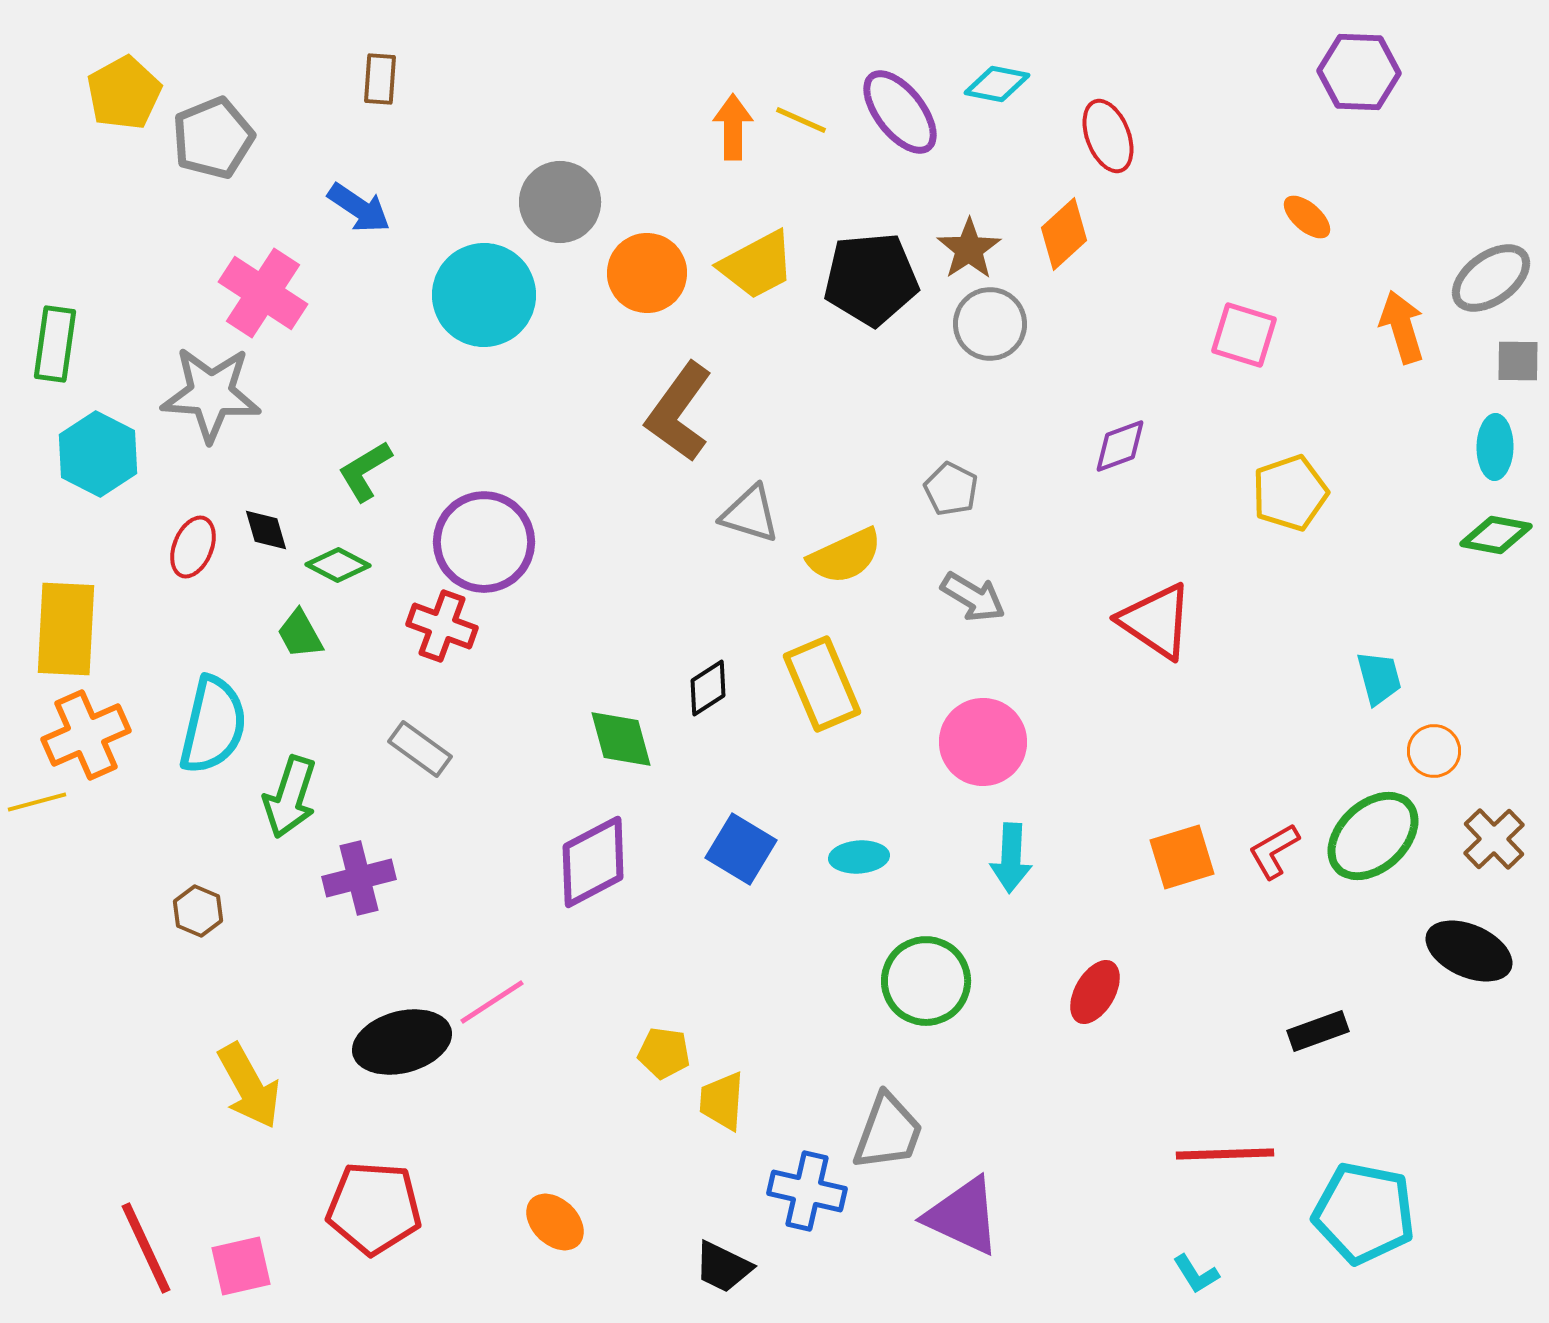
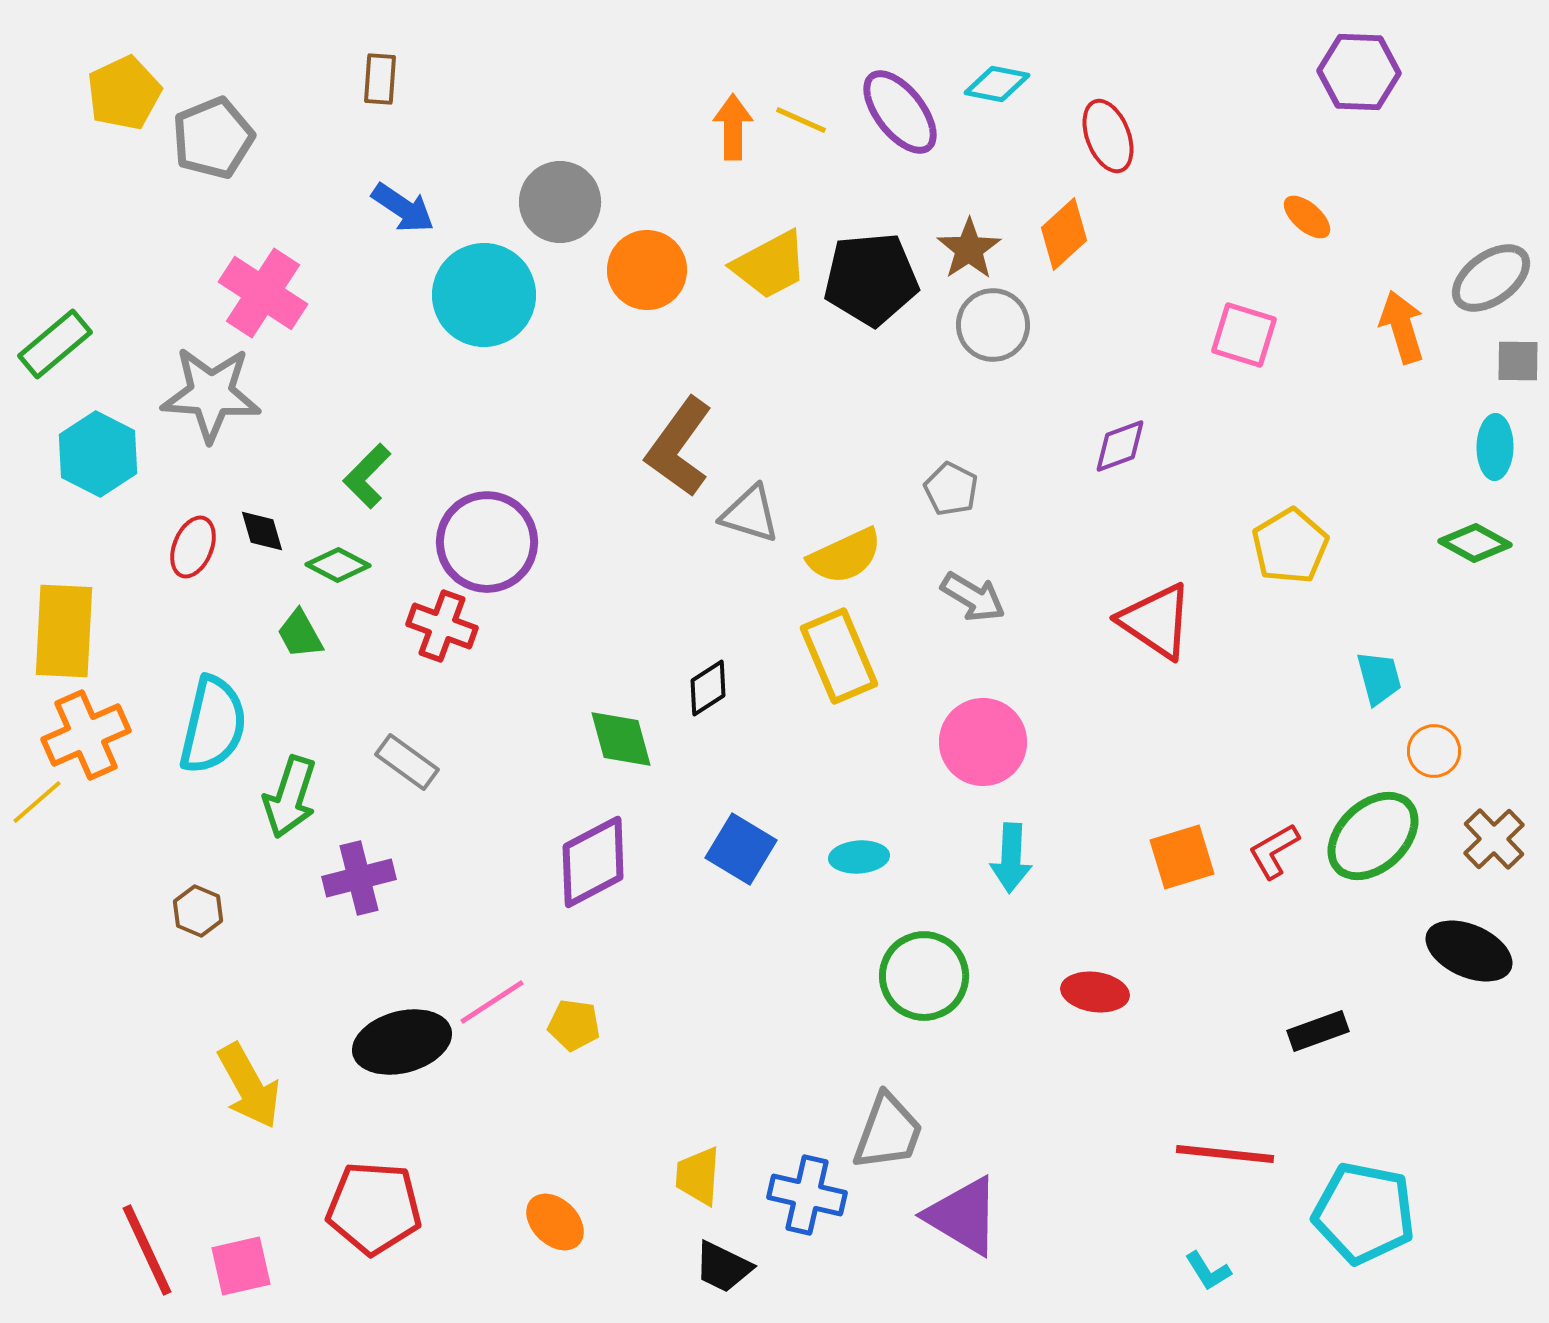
yellow pentagon at (124, 93): rotated 4 degrees clockwise
blue arrow at (359, 208): moved 44 px right
yellow trapezoid at (757, 265): moved 13 px right
orange circle at (647, 273): moved 3 px up
gray circle at (990, 324): moved 3 px right, 1 px down
green rectangle at (55, 344): rotated 42 degrees clockwise
brown L-shape at (679, 412): moved 35 px down
green L-shape at (365, 471): moved 2 px right, 5 px down; rotated 14 degrees counterclockwise
yellow pentagon at (1290, 493): moved 53 px down; rotated 12 degrees counterclockwise
black diamond at (266, 530): moved 4 px left, 1 px down
green diamond at (1496, 535): moved 21 px left, 8 px down; rotated 18 degrees clockwise
purple circle at (484, 542): moved 3 px right
yellow rectangle at (66, 629): moved 2 px left, 2 px down
yellow rectangle at (822, 684): moved 17 px right, 28 px up
gray rectangle at (420, 749): moved 13 px left, 13 px down
yellow line at (37, 802): rotated 26 degrees counterclockwise
green circle at (926, 981): moved 2 px left, 5 px up
red ellipse at (1095, 992): rotated 68 degrees clockwise
yellow pentagon at (664, 1053): moved 90 px left, 28 px up
yellow trapezoid at (722, 1101): moved 24 px left, 75 px down
red line at (1225, 1154): rotated 8 degrees clockwise
blue cross at (807, 1191): moved 4 px down
purple triangle at (963, 1216): rotated 6 degrees clockwise
red line at (146, 1248): moved 1 px right, 2 px down
cyan L-shape at (1196, 1274): moved 12 px right, 3 px up
